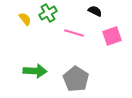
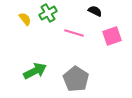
green arrow: rotated 30 degrees counterclockwise
